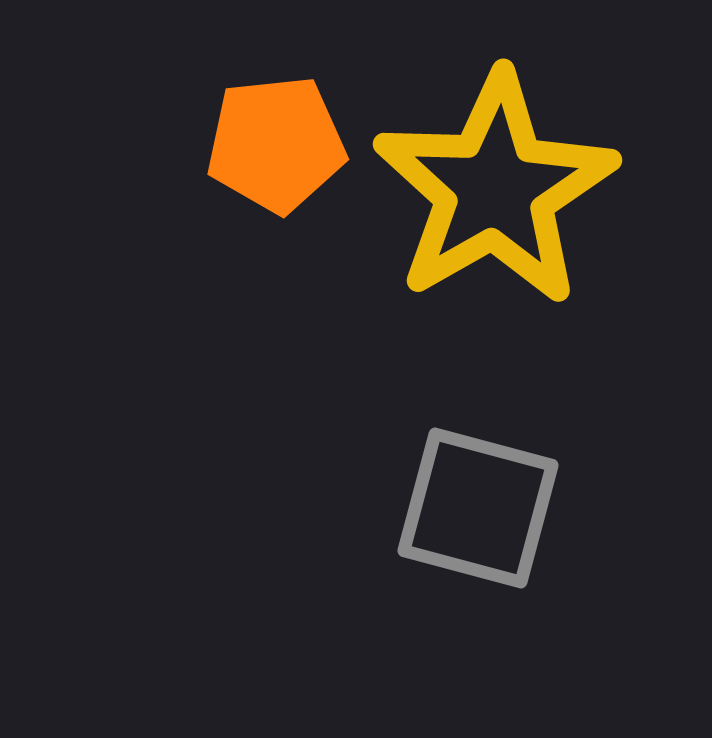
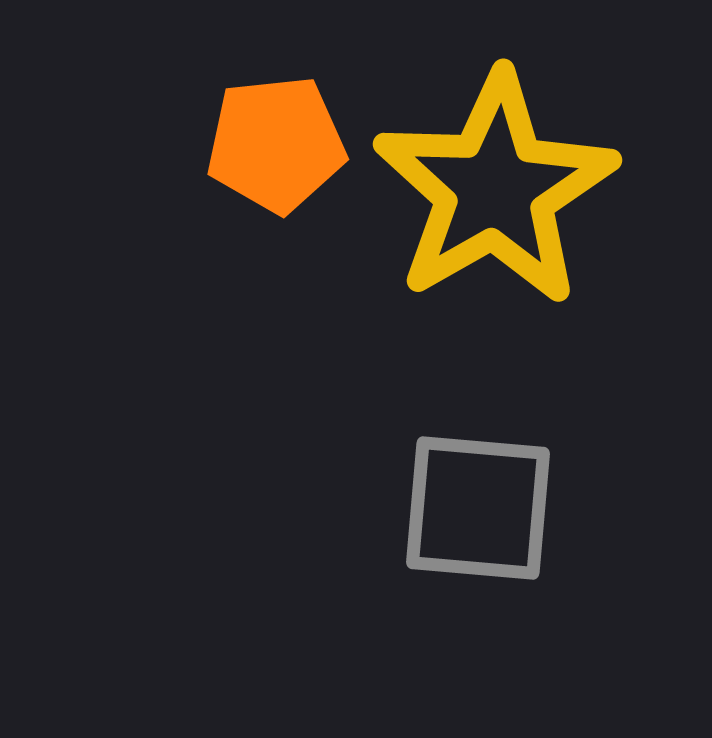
gray square: rotated 10 degrees counterclockwise
